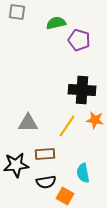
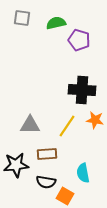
gray square: moved 5 px right, 6 px down
gray triangle: moved 2 px right, 2 px down
brown rectangle: moved 2 px right
black semicircle: rotated 18 degrees clockwise
